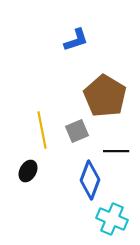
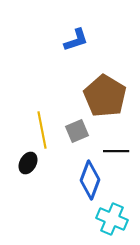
black ellipse: moved 8 px up
